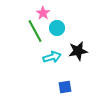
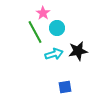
green line: moved 1 px down
cyan arrow: moved 2 px right, 3 px up
